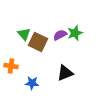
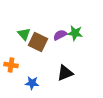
green star: rotated 28 degrees clockwise
orange cross: moved 1 px up
